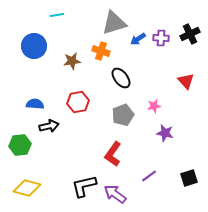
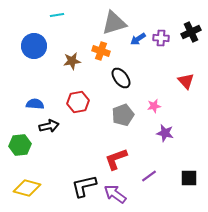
black cross: moved 1 px right, 2 px up
red L-shape: moved 3 px right, 5 px down; rotated 35 degrees clockwise
black square: rotated 18 degrees clockwise
